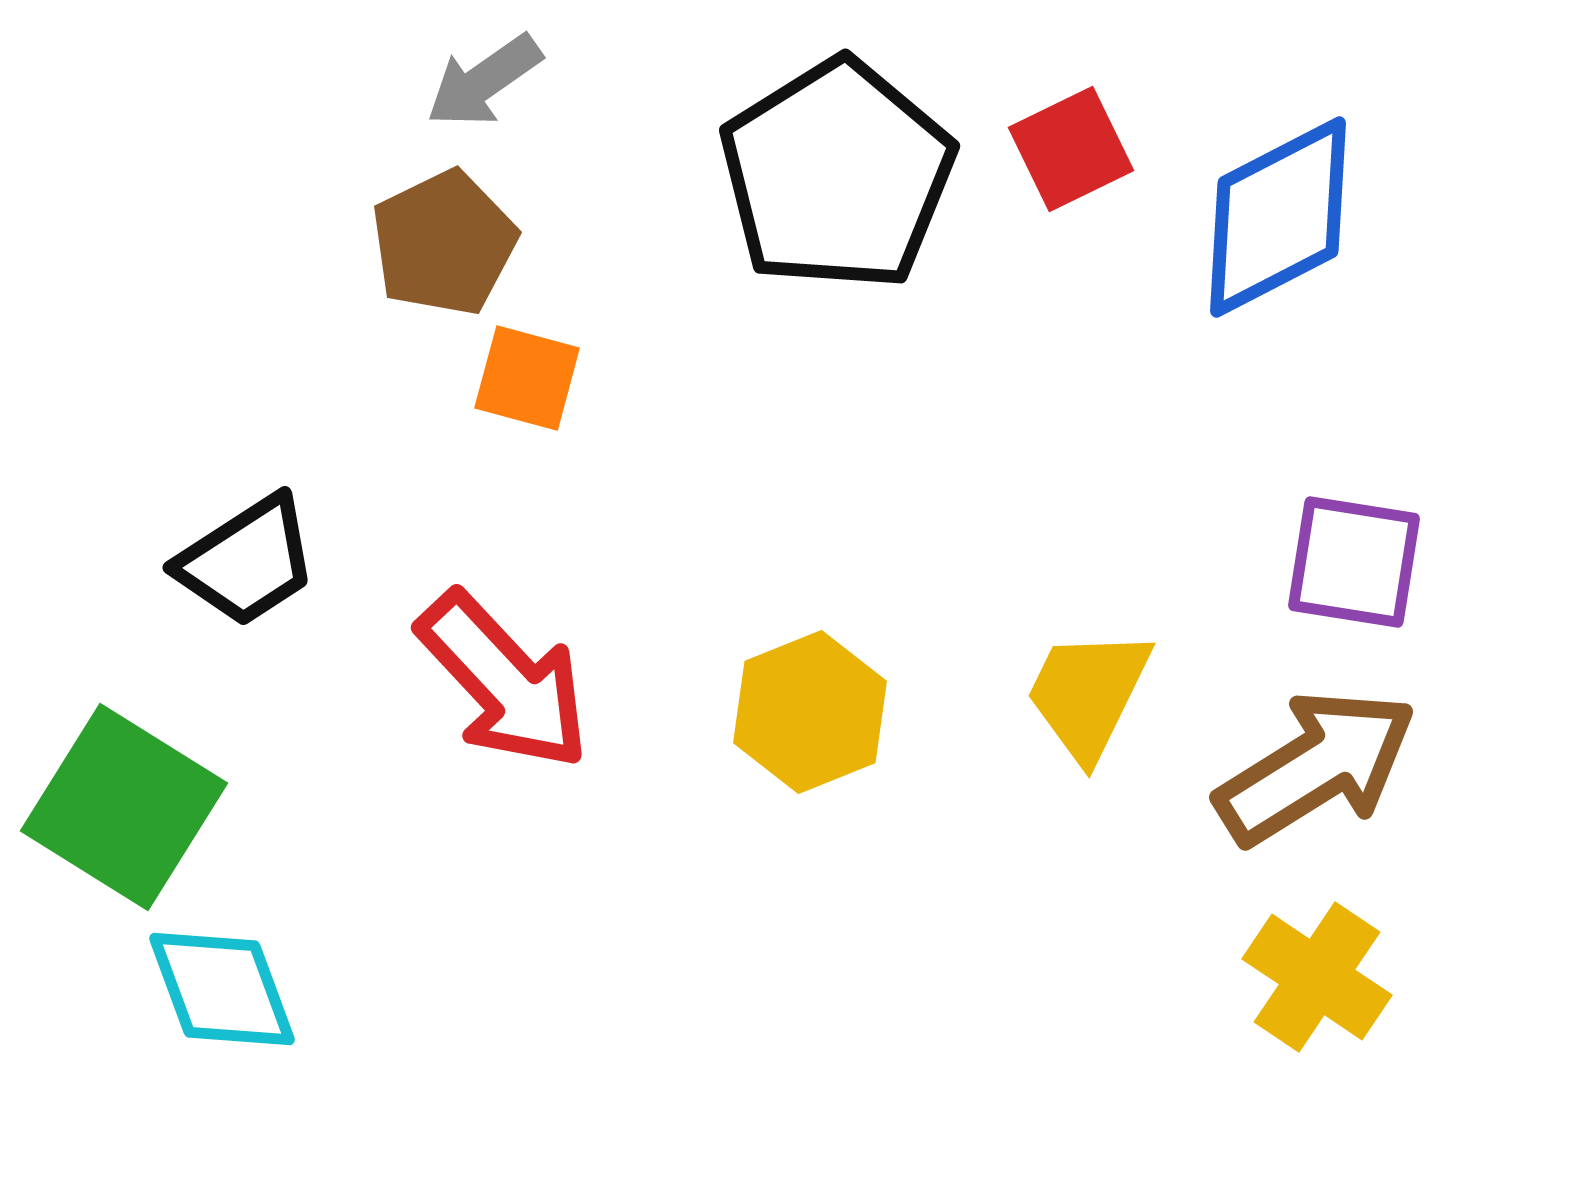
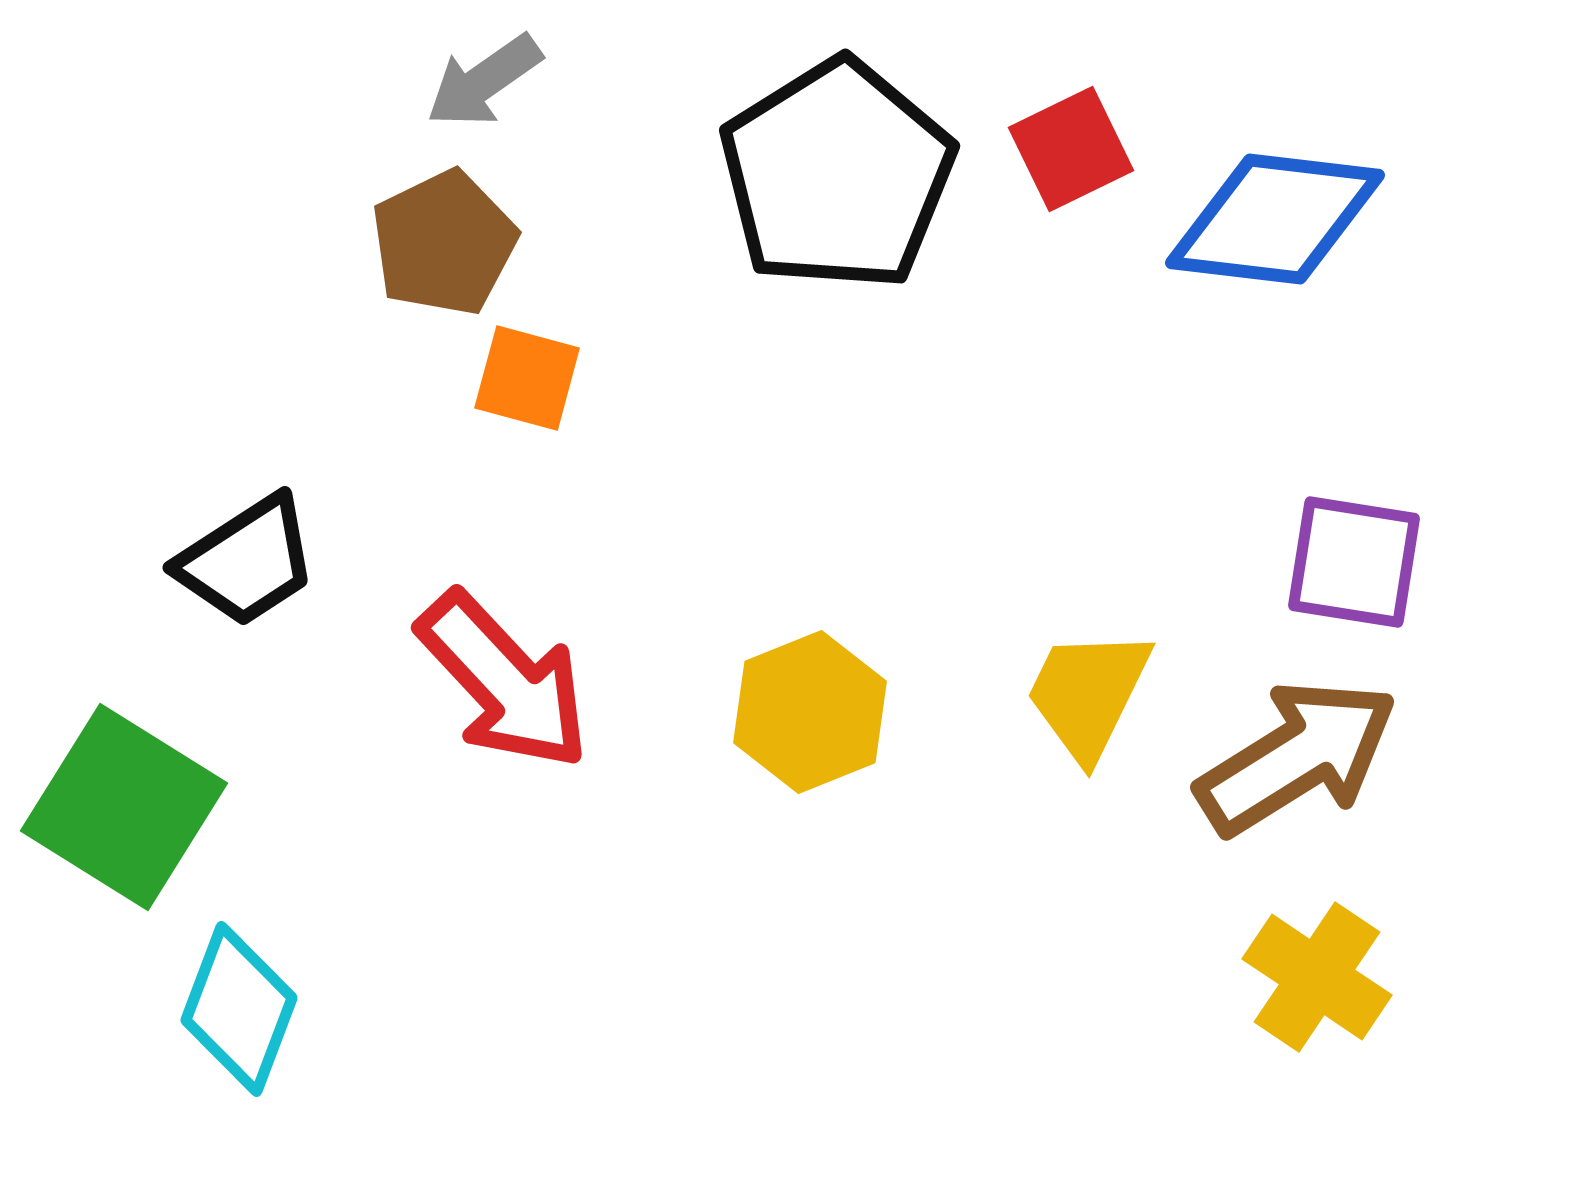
blue diamond: moved 3 px left, 2 px down; rotated 34 degrees clockwise
brown arrow: moved 19 px left, 10 px up
cyan diamond: moved 17 px right, 20 px down; rotated 41 degrees clockwise
